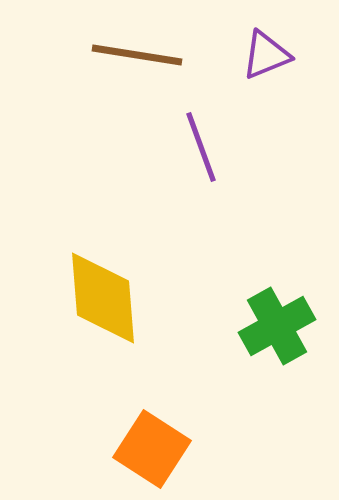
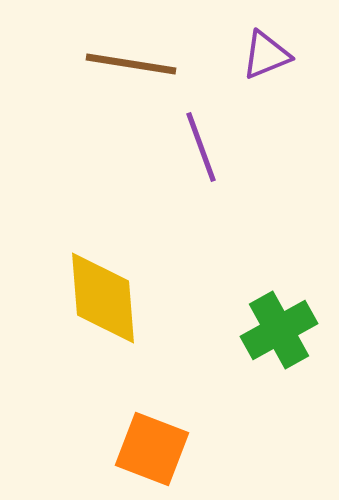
brown line: moved 6 px left, 9 px down
green cross: moved 2 px right, 4 px down
orange square: rotated 12 degrees counterclockwise
